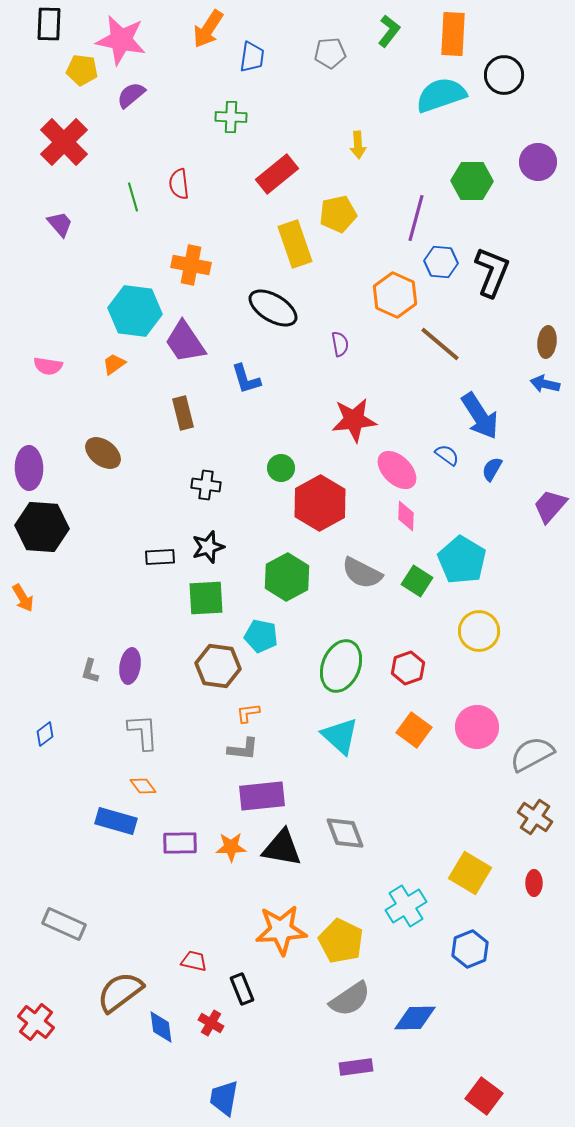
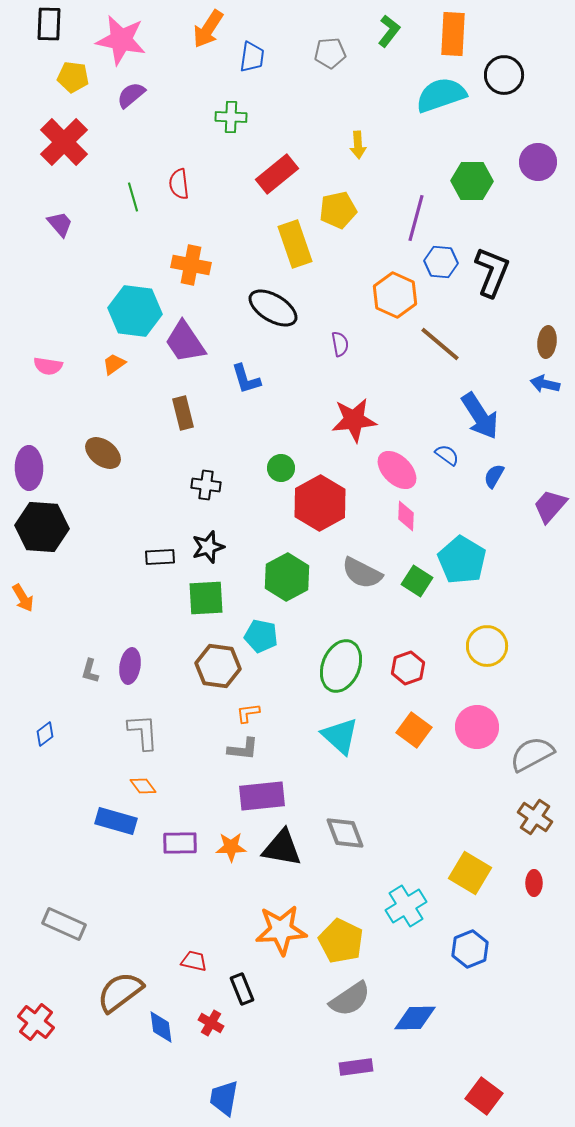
yellow pentagon at (82, 70): moved 9 px left, 7 px down
yellow pentagon at (338, 214): moved 4 px up
blue semicircle at (492, 469): moved 2 px right, 7 px down
yellow circle at (479, 631): moved 8 px right, 15 px down
